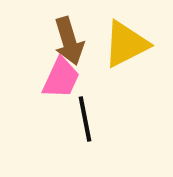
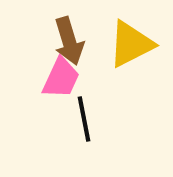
yellow triangle: moved 5 px right
black line: moved 1 px left
